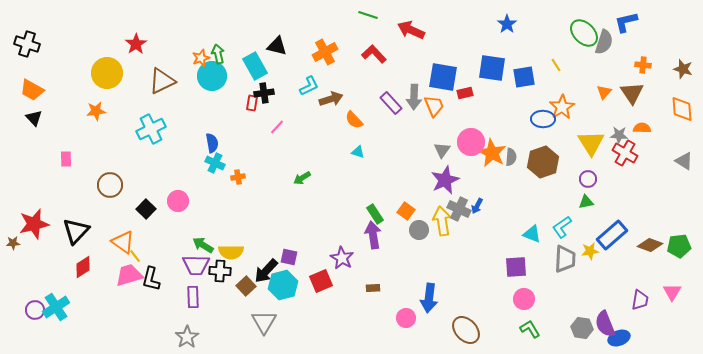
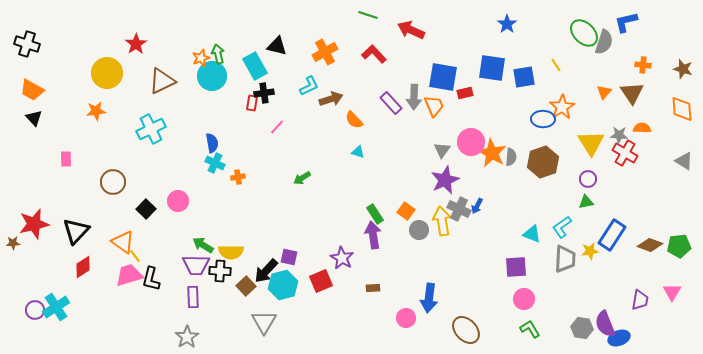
brown circle at (110, 185): moved 3 px right, 3 px up
blue rectangle at (612, 235): rotated 16 degrees counterclockwise
